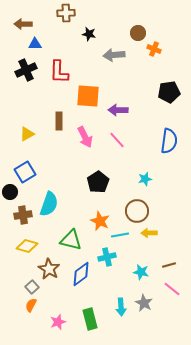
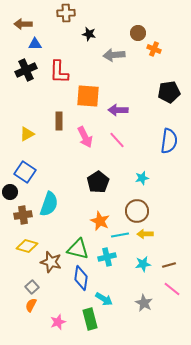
blue square at (25, 172): rotated 25 degrees counterclockwise
cyan star at (145, 179): moved 3 px left, 1 px up
yellow arrow at (149, 233): moved 4 px left, 1 px down
green triangle at (71, 240): moved 7 px right, 9 px down
brown star at (49, 269): moved 2 px right, 7 px up; rotated 15 degrees counterclockwise
cyan star at (141, 272): moved 2 px right, 8 px up; rotated 21 degrees counterclockwise
blue diamond at (81, 274): moved 4 px down; rotated 45 degrees counterclockwise
cyan arrow at (121, 307): moved 17 px left, 8 px up; rotated 54 degrees counterclockwise
